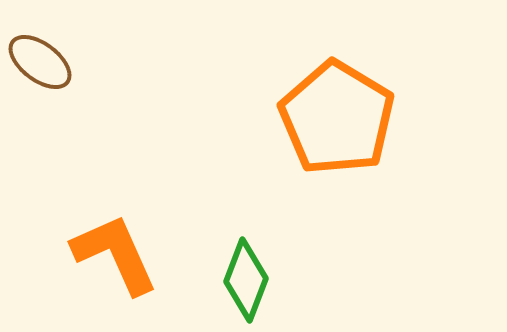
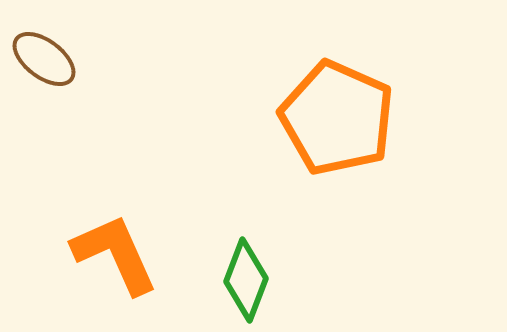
brown ellipse: moved 4 px right, 3 px up
orange pentagon: rotated 7 degrees counterclockwise
